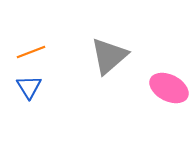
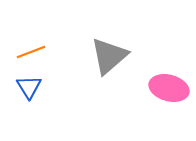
pink ellipse: rotated 12 degrees counterclockwise
